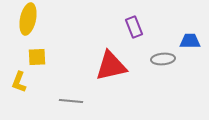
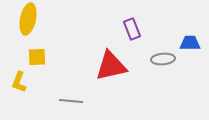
purple rectangle: moved 2 px left, 2 px down
blue trapezoid: moved 2 px down
